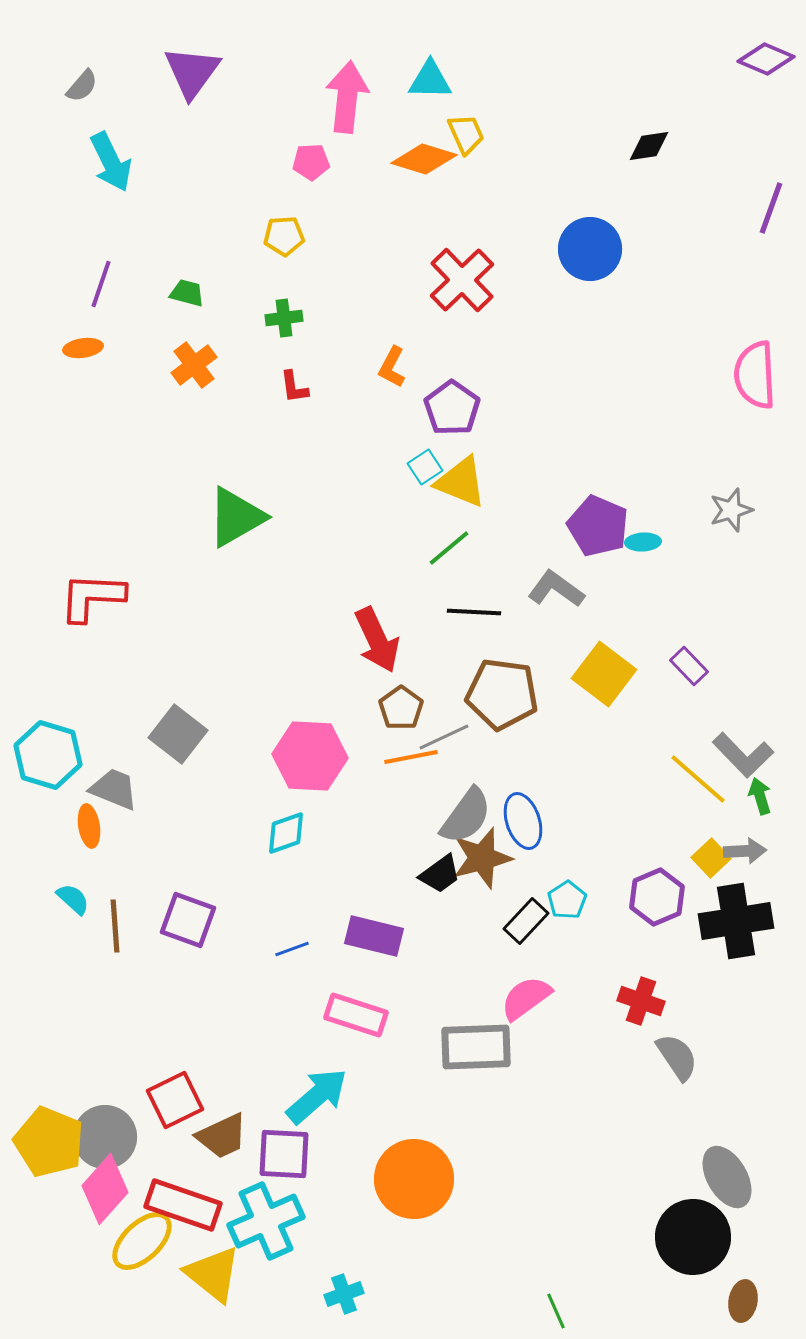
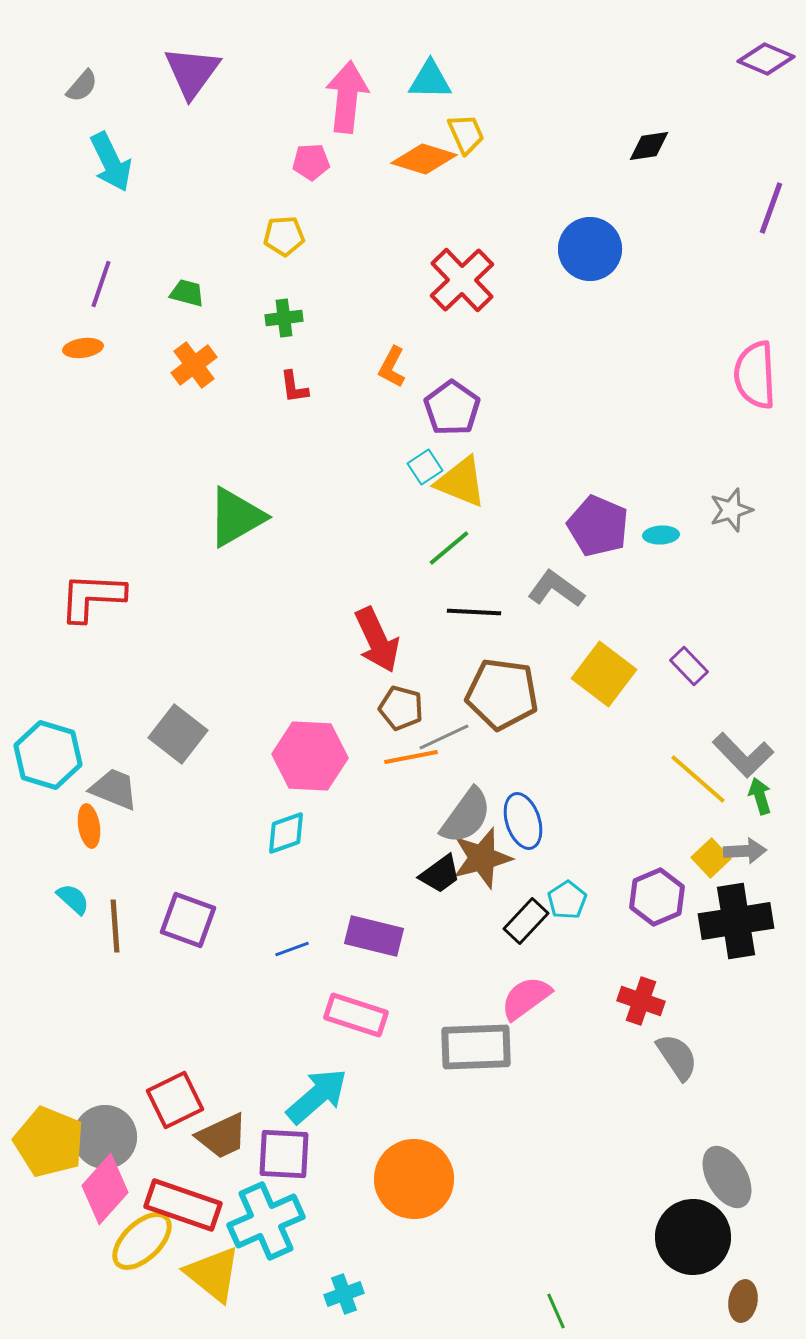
cyan ellipse at (643, 542): moved 18 px right, 7 px up
brown pentagon at (401, 708): rotated 21 degrees counterclockwise
